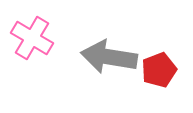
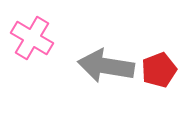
gray arrow: moved 3 px left, 9 px down
